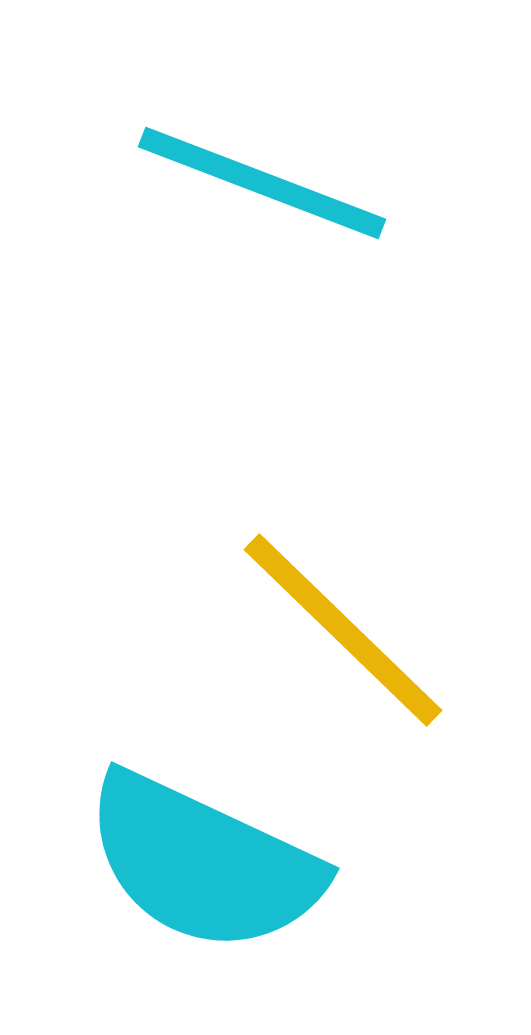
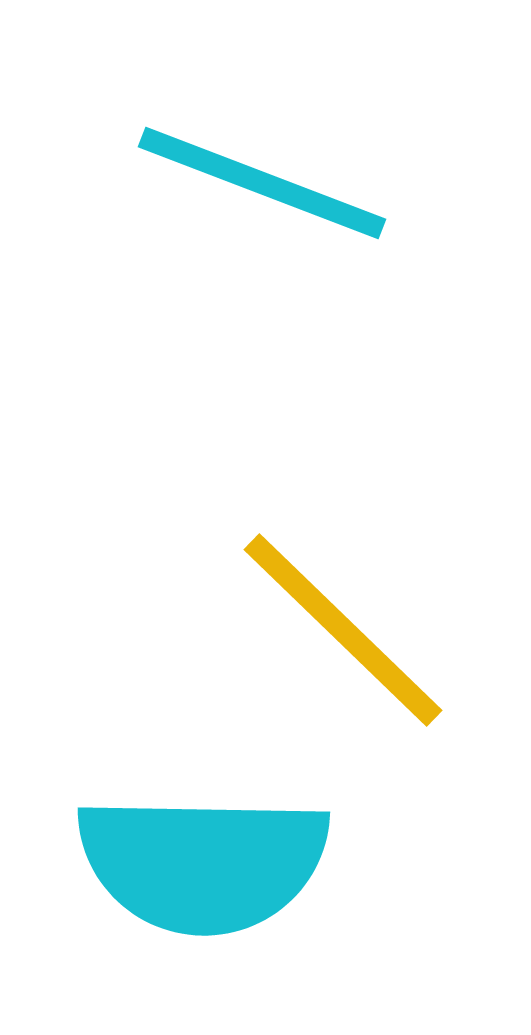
cyan semicircle: rotated 24 degrees counterclockwise
